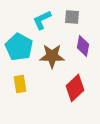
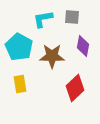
cyan L-shape: moved 1 px right, 1 px up; rotated 15 degrees clockwise
